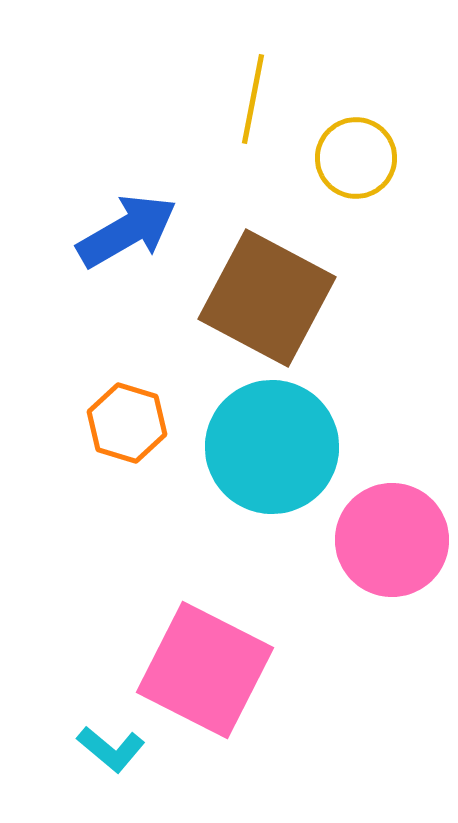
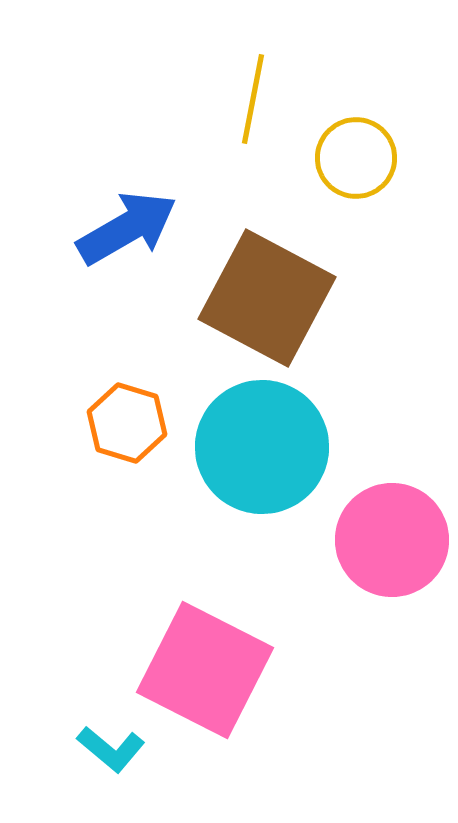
blue arrow: moved 3 px up
cyan circle: moved 10 px left
